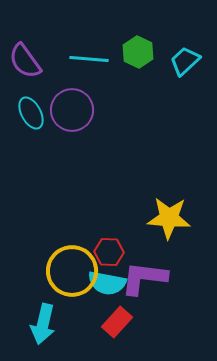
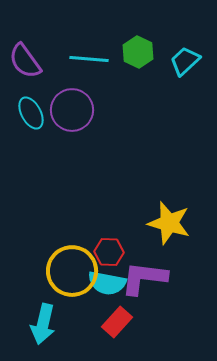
yellow star: moved 5 px down; rotated 12 degrees clockwise
